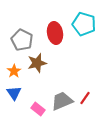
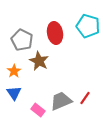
cyan pentagon: moved 4 px right, 2 px down
brown star: moved 2 px right, 2 px up; rotated 30 degrees counterclockwise
gray trapezoid: moved 1 px left
pink rectangle: moved 1 px down
